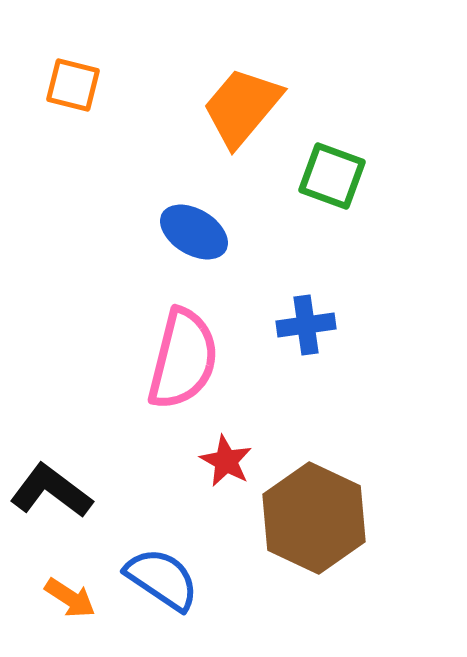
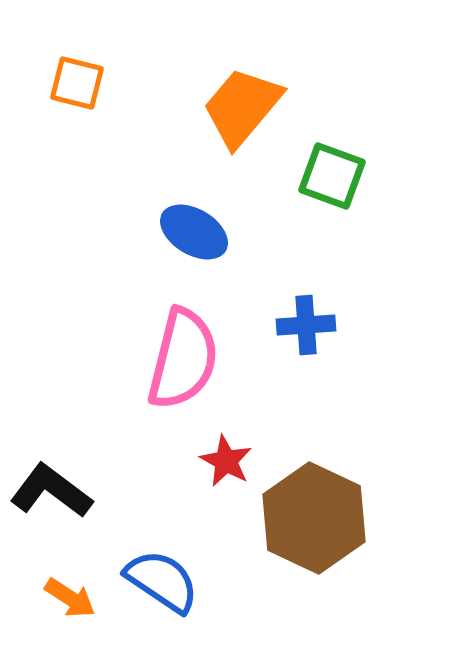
orange square: moved 4 px right, 2 px up
blue cross: rotated 4 degrees clockwise
blue semicircle: moved 2 px down
